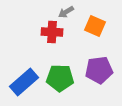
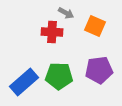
gray arrow: moved 1 px down; rotated 119 degrees counterclockwise
green pentagon: moved 1 px left, 2 px up
